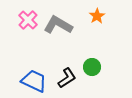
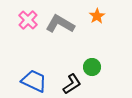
gray L-shape: moved 2 px right, 1 px up
black L-shape: moved 5 px right, 6 px down
